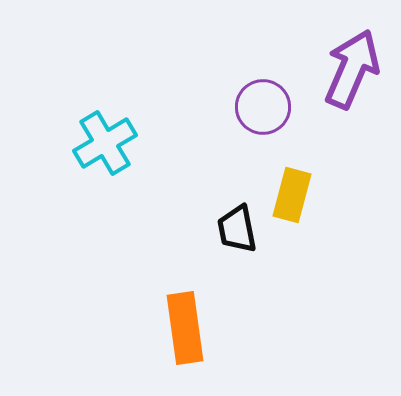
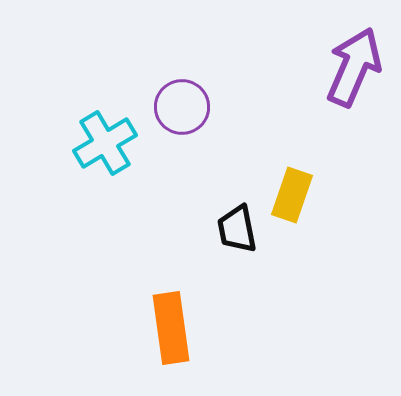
purple arrow: moved 2 px right, 2 px up
purple circle: moved 81 px left
yellow rectangle: rotated 4 degrees clockwise
orange rectangle: moved 14 px left
